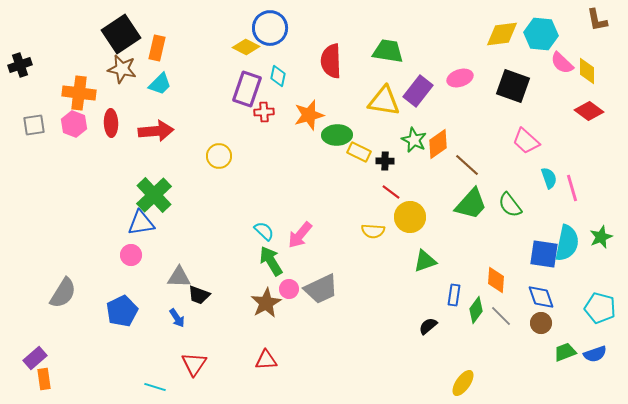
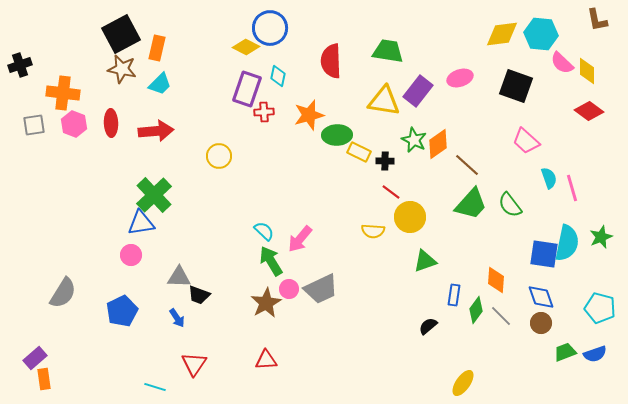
black square at (121, 34): rotated 6 degrees clockwise
black square at (513, 86): moved 3 px right
orange cross at (79, 93): moved 16 px left
pink arrow at (300, 235): moved 4 px down
